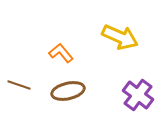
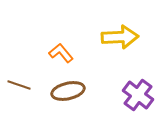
yellow arrow: rotated 27 degrees counterclockwise
